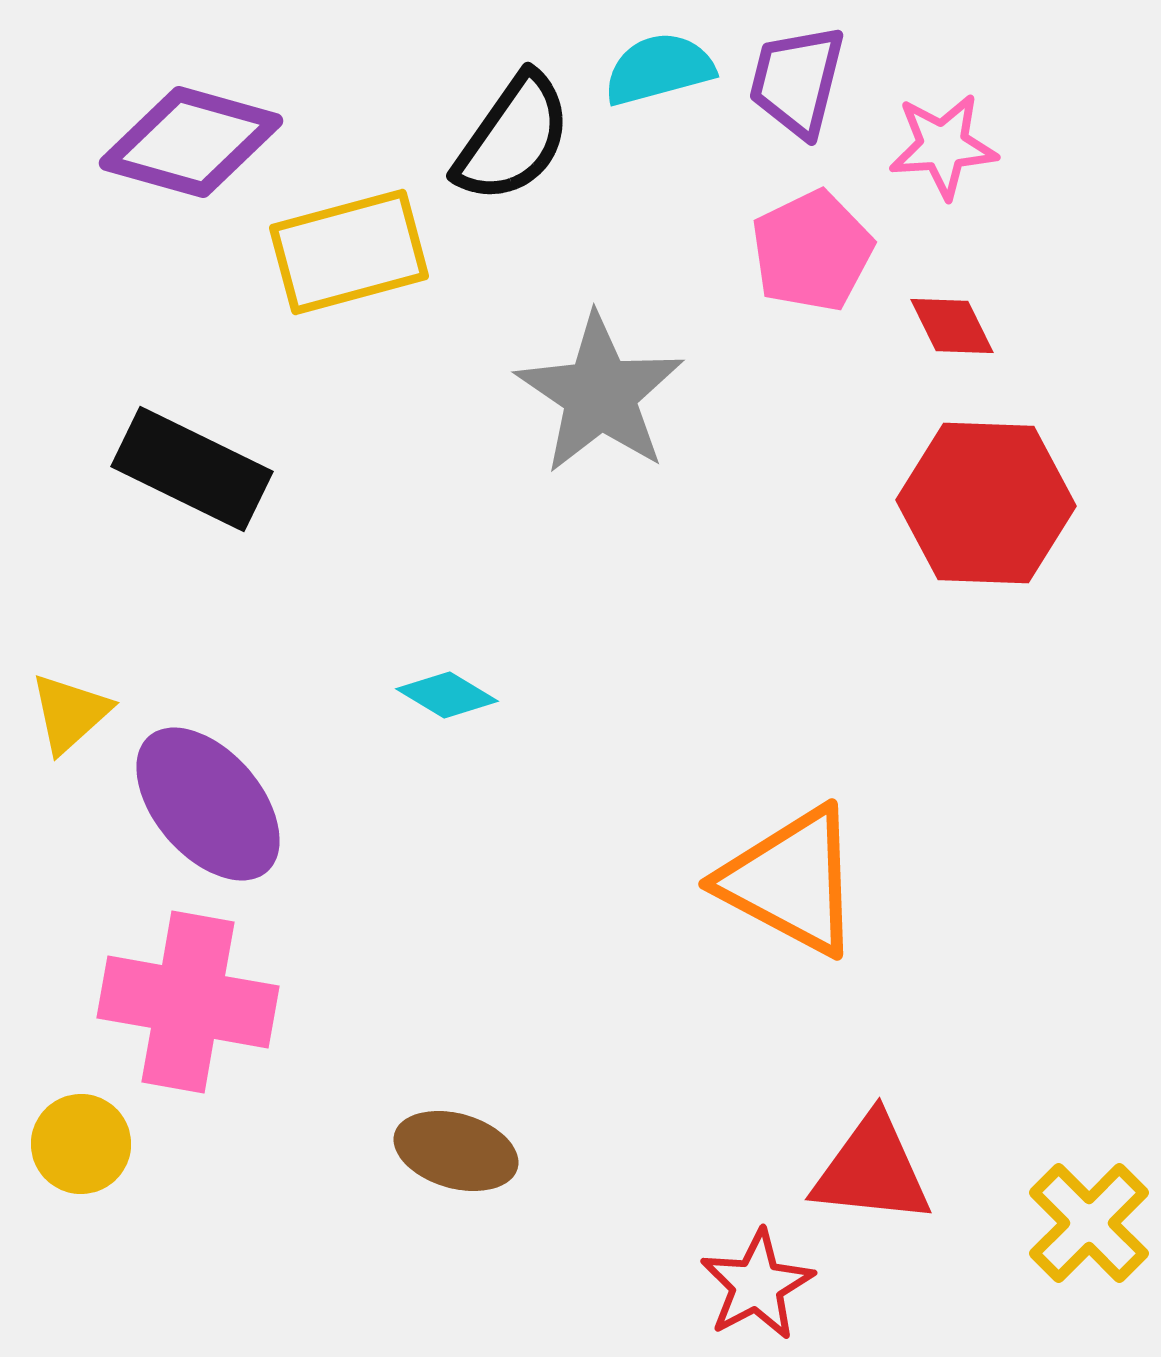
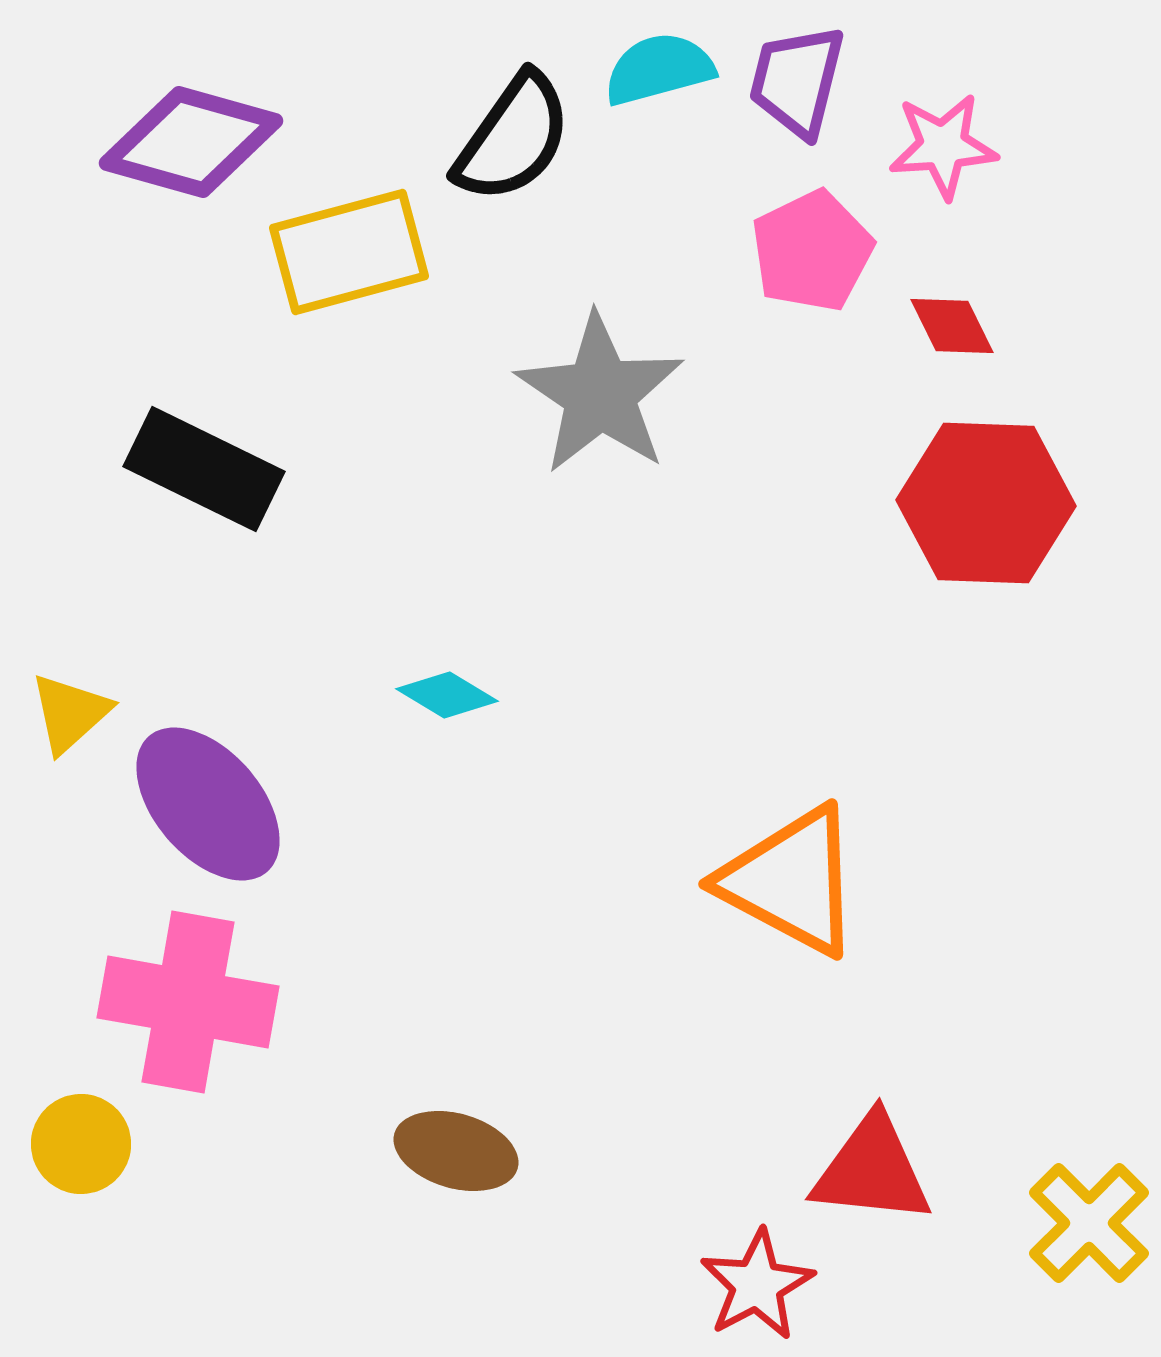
black rectangle: moved 12 px right
